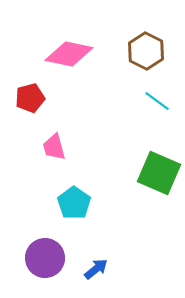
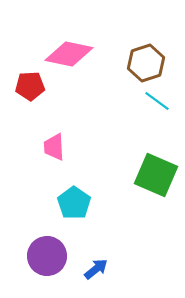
brown hexagon: moved 12 px down; rotated 15 degrees clockwise
red pentagon: moved 12 px up; rotated 12 degrees clockwise
pink trapezoid: rotated 12 degrees clockwise
green square: moved 3 px left, 2 px down
purple circle: moved 2 px right, 2 px up
